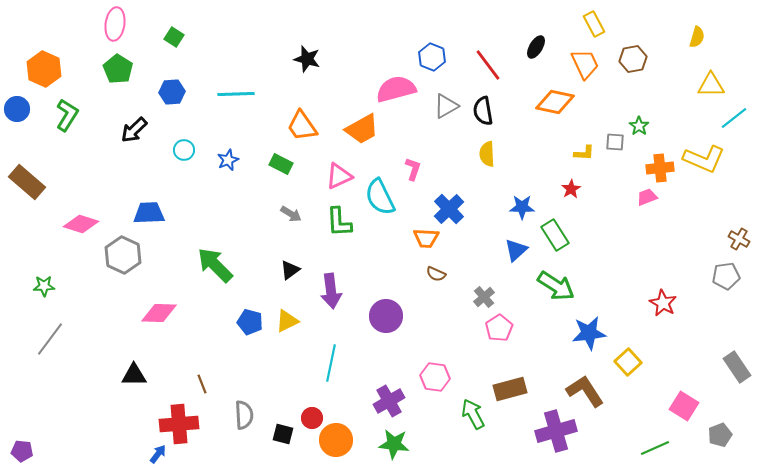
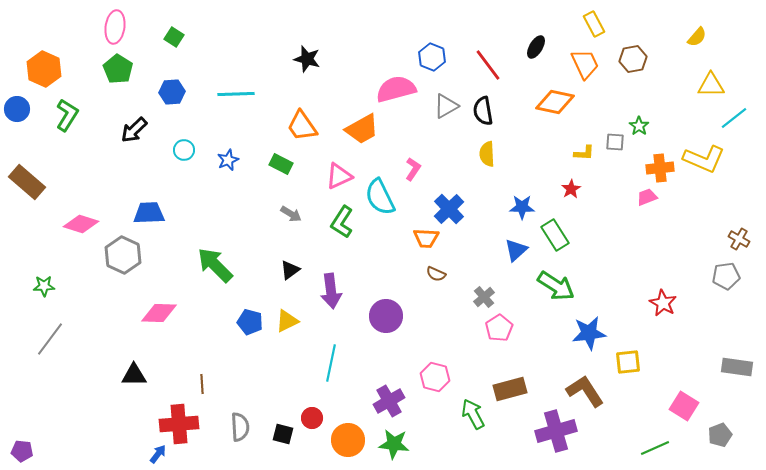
pink ellipse at (115, 24): moved 3 px down
yellow semicircle at (697, 37): rotated 25 degrees clockwise
pink L-shape at (413, 169): rotated 15 degrees clockwise
green L-shape at (339, 222): moved 3 px right; rotated 36 degrees clockwise
yellow square at (628, 362): rotated 36 degrees clockwise
gray rectangle at (737, 367): rotated 48 degrees counterclockwise
pink hexagon at (435, 377): rotated 8 degrees clockwise
brown line at (202, 384): rotated 18 degrees clockwise
gray semicircle at (244, 415): moved 4 px left, 12 px down
orange circle at (336, 440): moved 12 px right
